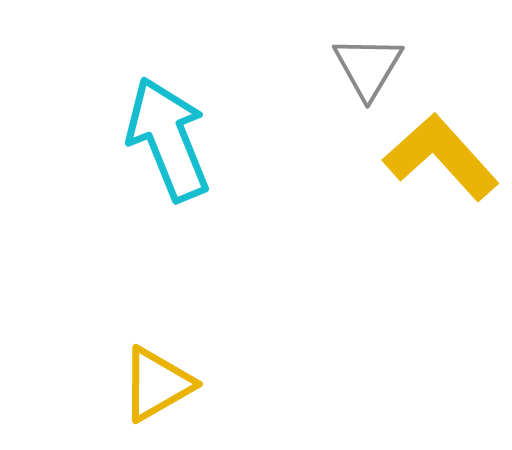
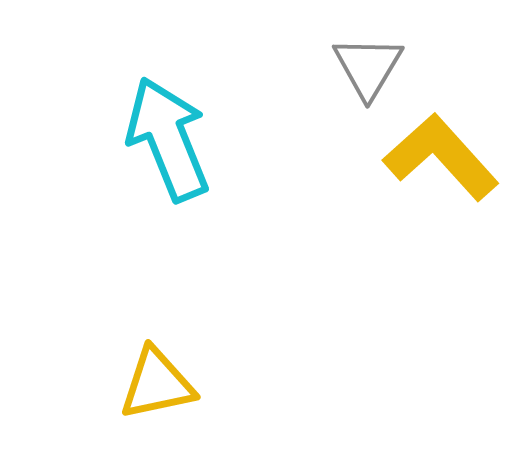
yellow triangle: rotated 18 degrees clockwise
